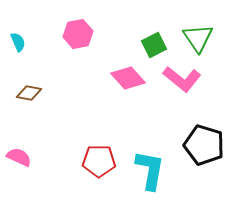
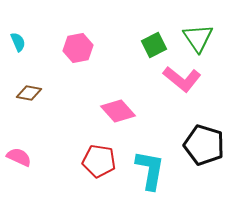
pink hexagon: moved 14 px down
pink diamond: moved 10 px left, 33 px down
red pentagon: rotated 8 degrees clockwise
